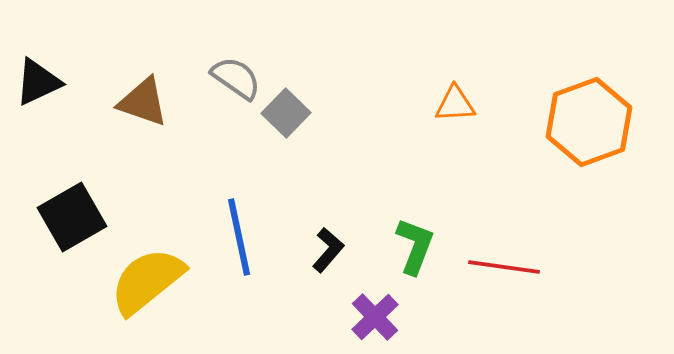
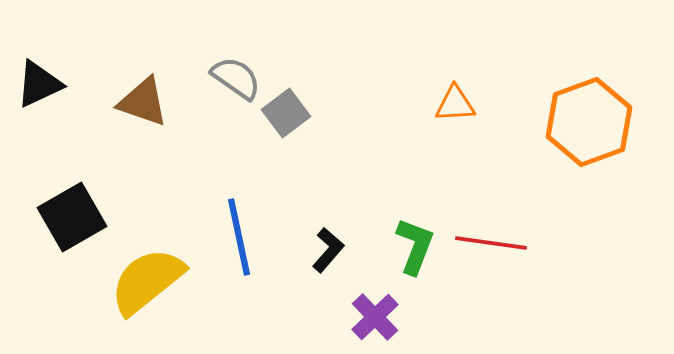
black triangle: moved 1 px right, 2 px down
gray square: rotated 9 degrees clockwise
red line: moved 13 px left, 24 px up
